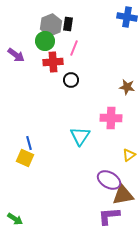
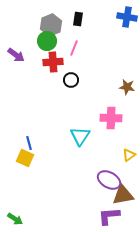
black rectangle: moved 10 px right, 5 px up
green circle: moved 2 px right
